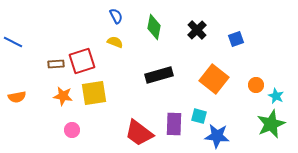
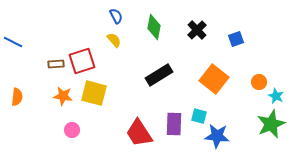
yellow semicircle: moved 1 px left, 2 px up; rotated 28 degrees clockwise
black rectangle: rotated 16 degrees counterclockwise
orange circle: moved 3 px right, 3 px up
yellow square: rotated 24 degrees clockwise
orange semicircle: rotated 72 degrees counterclockwise
red trapezoid: rotated 20 degrees clockwise
